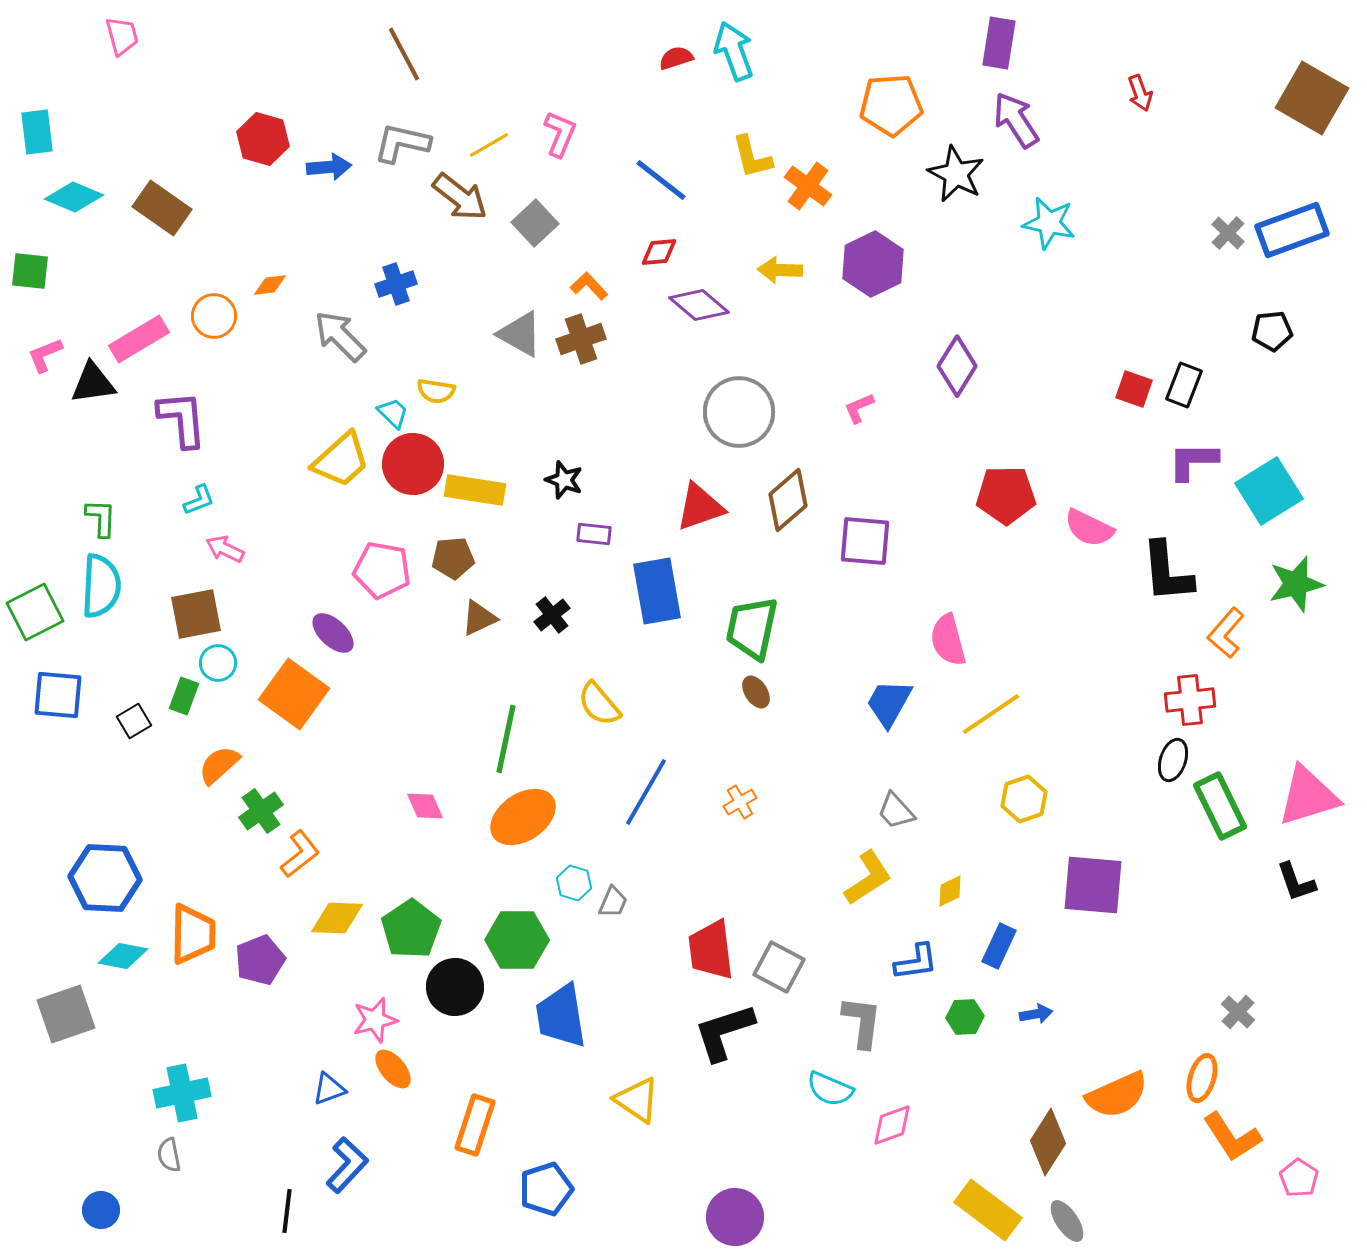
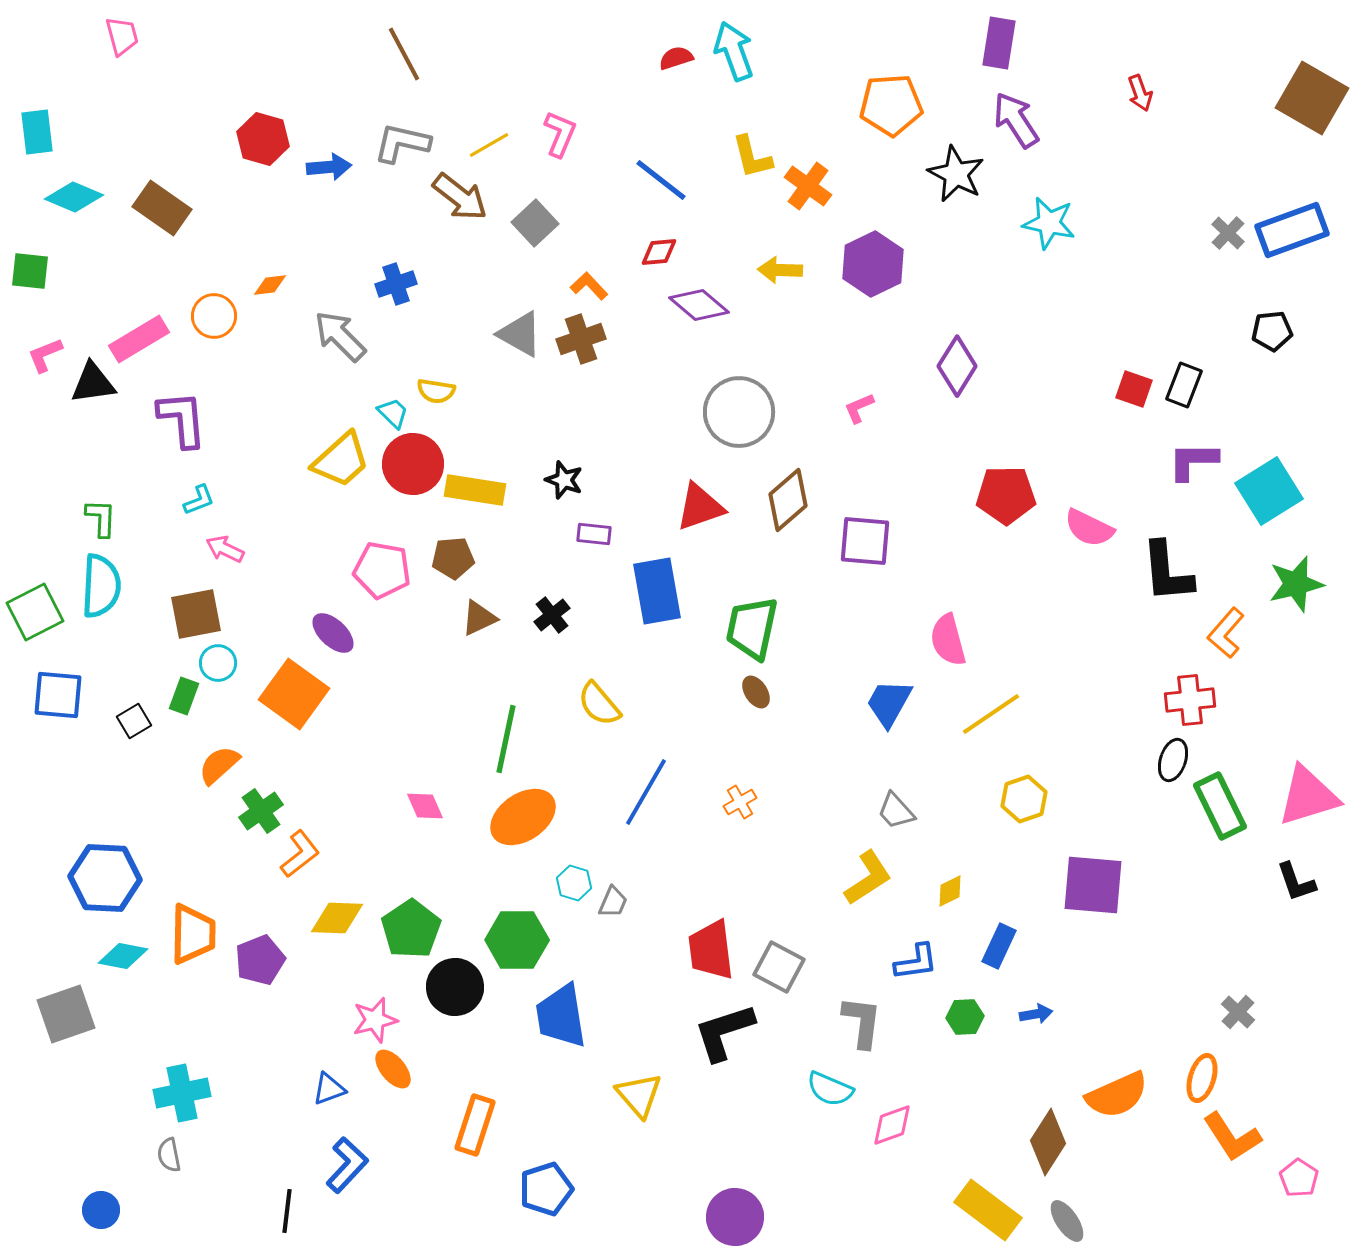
yellow triangle at (637, 1100): moved 2 px right, 5 px up; rotated 15 degrees clockwise
